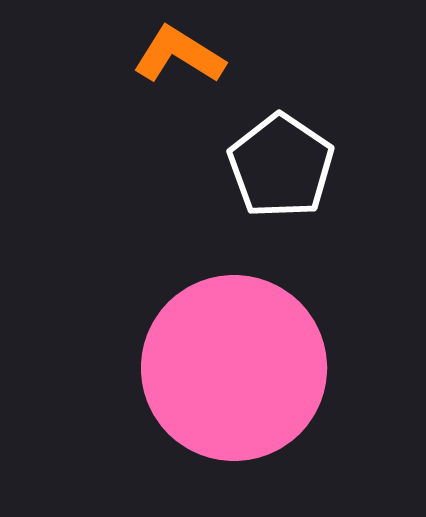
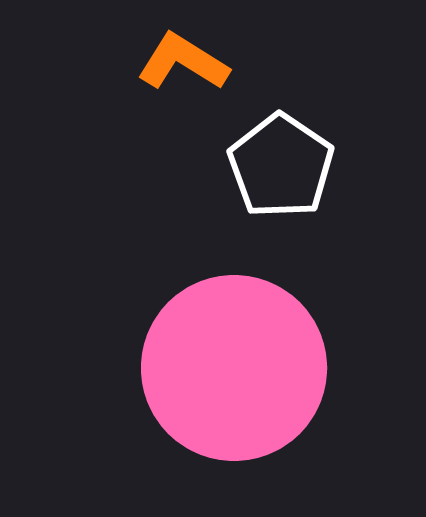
orange L-shape: moved 4 px right, 7 px down
